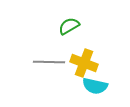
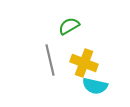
gray line: moved 1 px right, 2 px up; rotated 76 degrees clockwise
